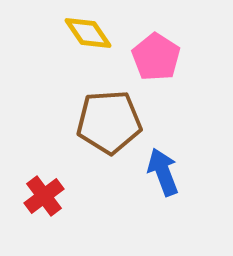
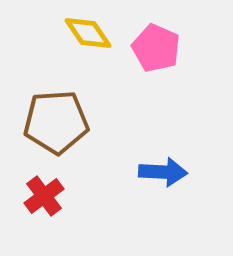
pink pentagon: moved 9 px up; rotated 9 degrees counterclockwise
brown pentagon: moved 53 px left
blue arrow: rotated 114 degrees clockwise
